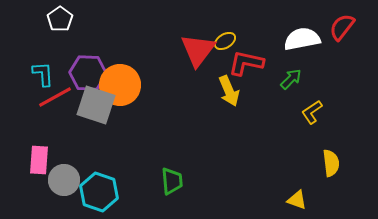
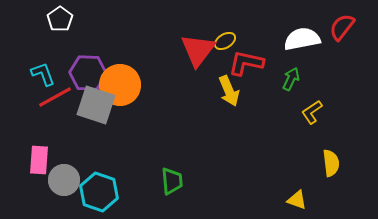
cyan L-shape: rotated 16 degrees counterclockwise
green arrow: rotated 20 degrees counterclockwise
